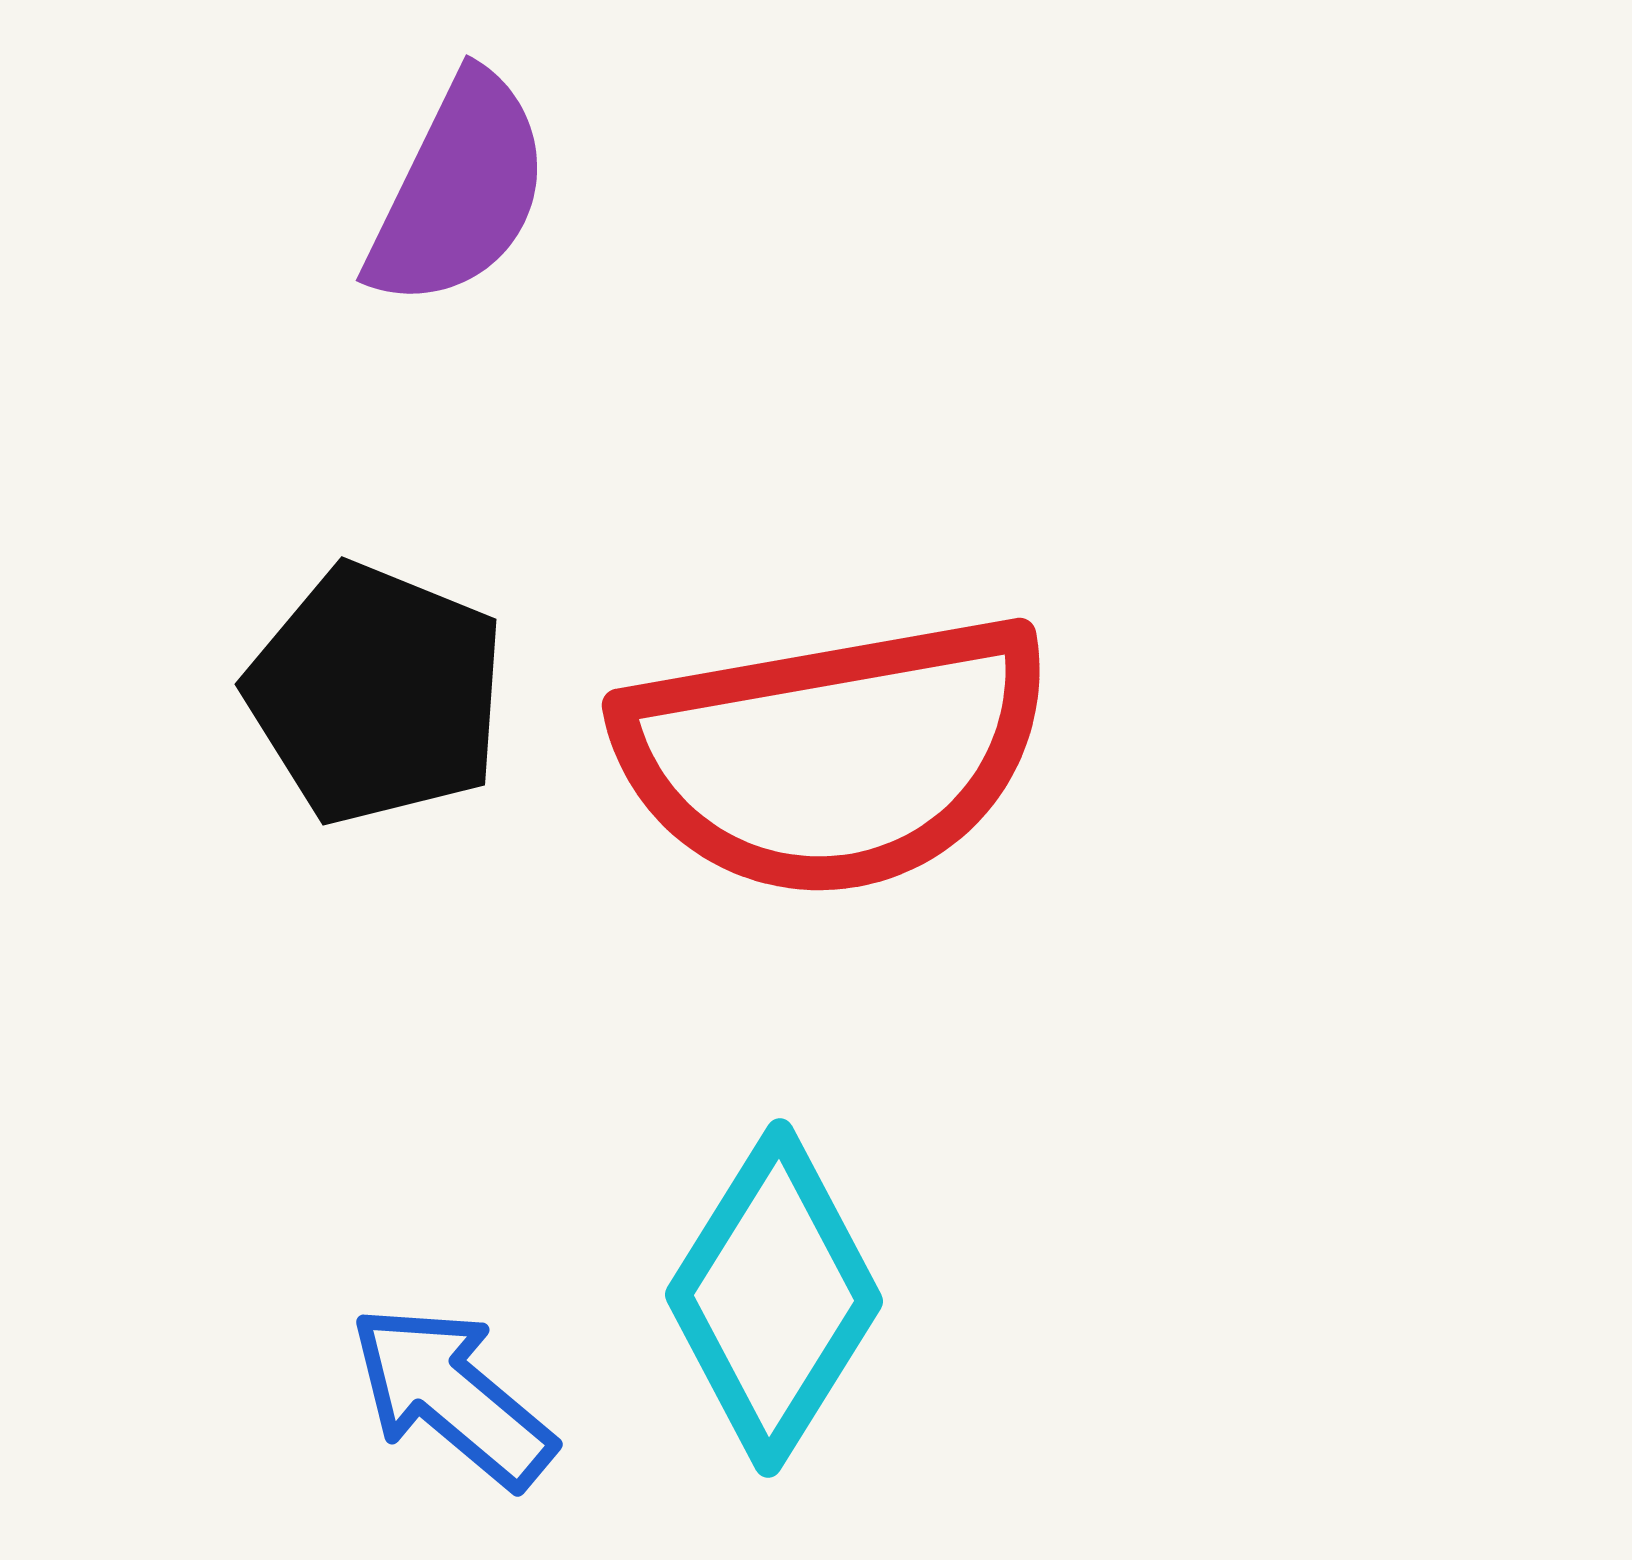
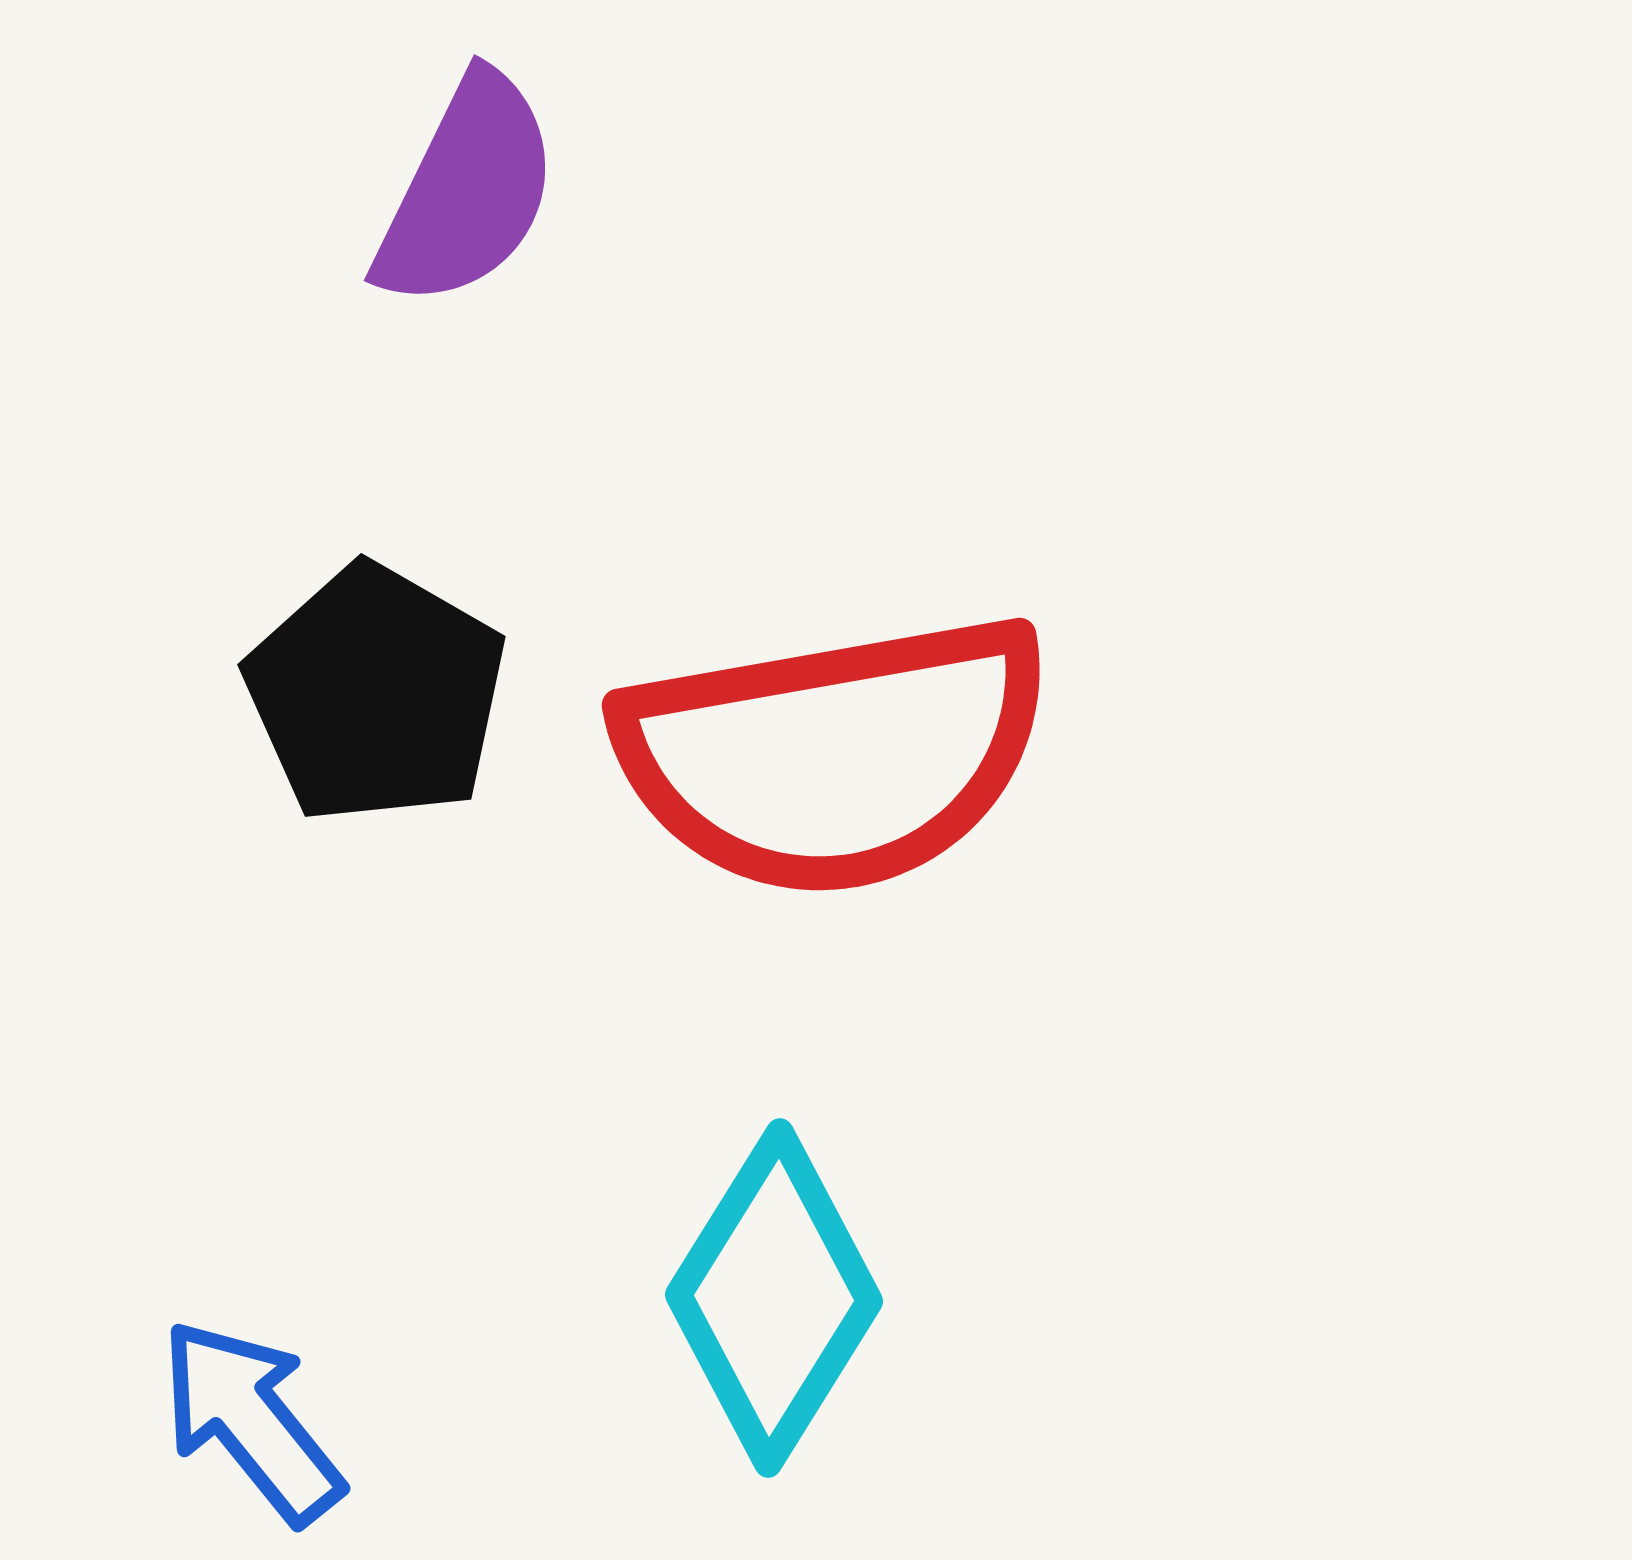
purple semicircle: moved 8 px right
black pentagon: rotated 8 degrees clockwise
blue arrow: moved 201 px left, 25 px down; rotated 11 degrees clockwise
